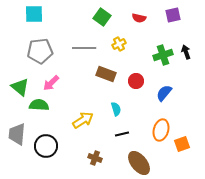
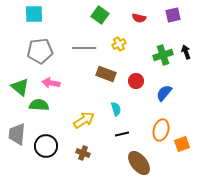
green square: moved 2 px left, 2 px up
pink arrow: rotated 54 degrees clockwise
yellow arrow: moved 1 px right
brown cross: moved 12 px left, 5 px up
